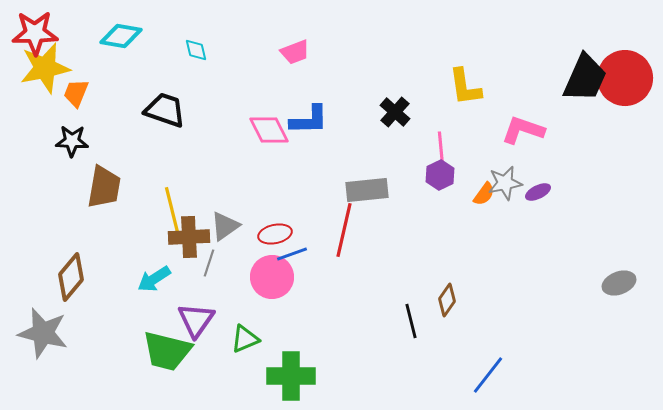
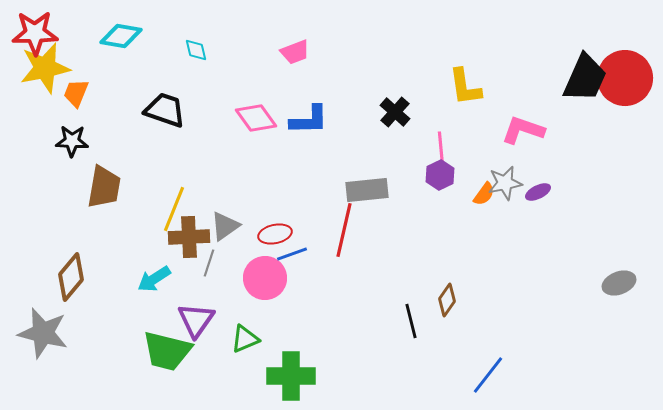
pink diamond at (269, 130): moved 13 px left, 12 px up; rotated 9 degrees counterclockwise
yellow line at (172, 210): moved 2 px right, 1 px up; rotated 36 degrees clockwise
pink circle at (272, 277): moved 7 px left, 1 px down
